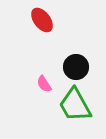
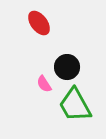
red ellipse: moved 3 px left, 3 px down
black circle: moved 9 px left
